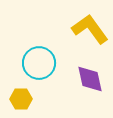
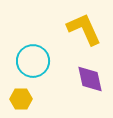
yellow L-shape: moved 6 px left; rotated 12 degrees clockwise
cyan circle: moved 6 px left, 2 px up
